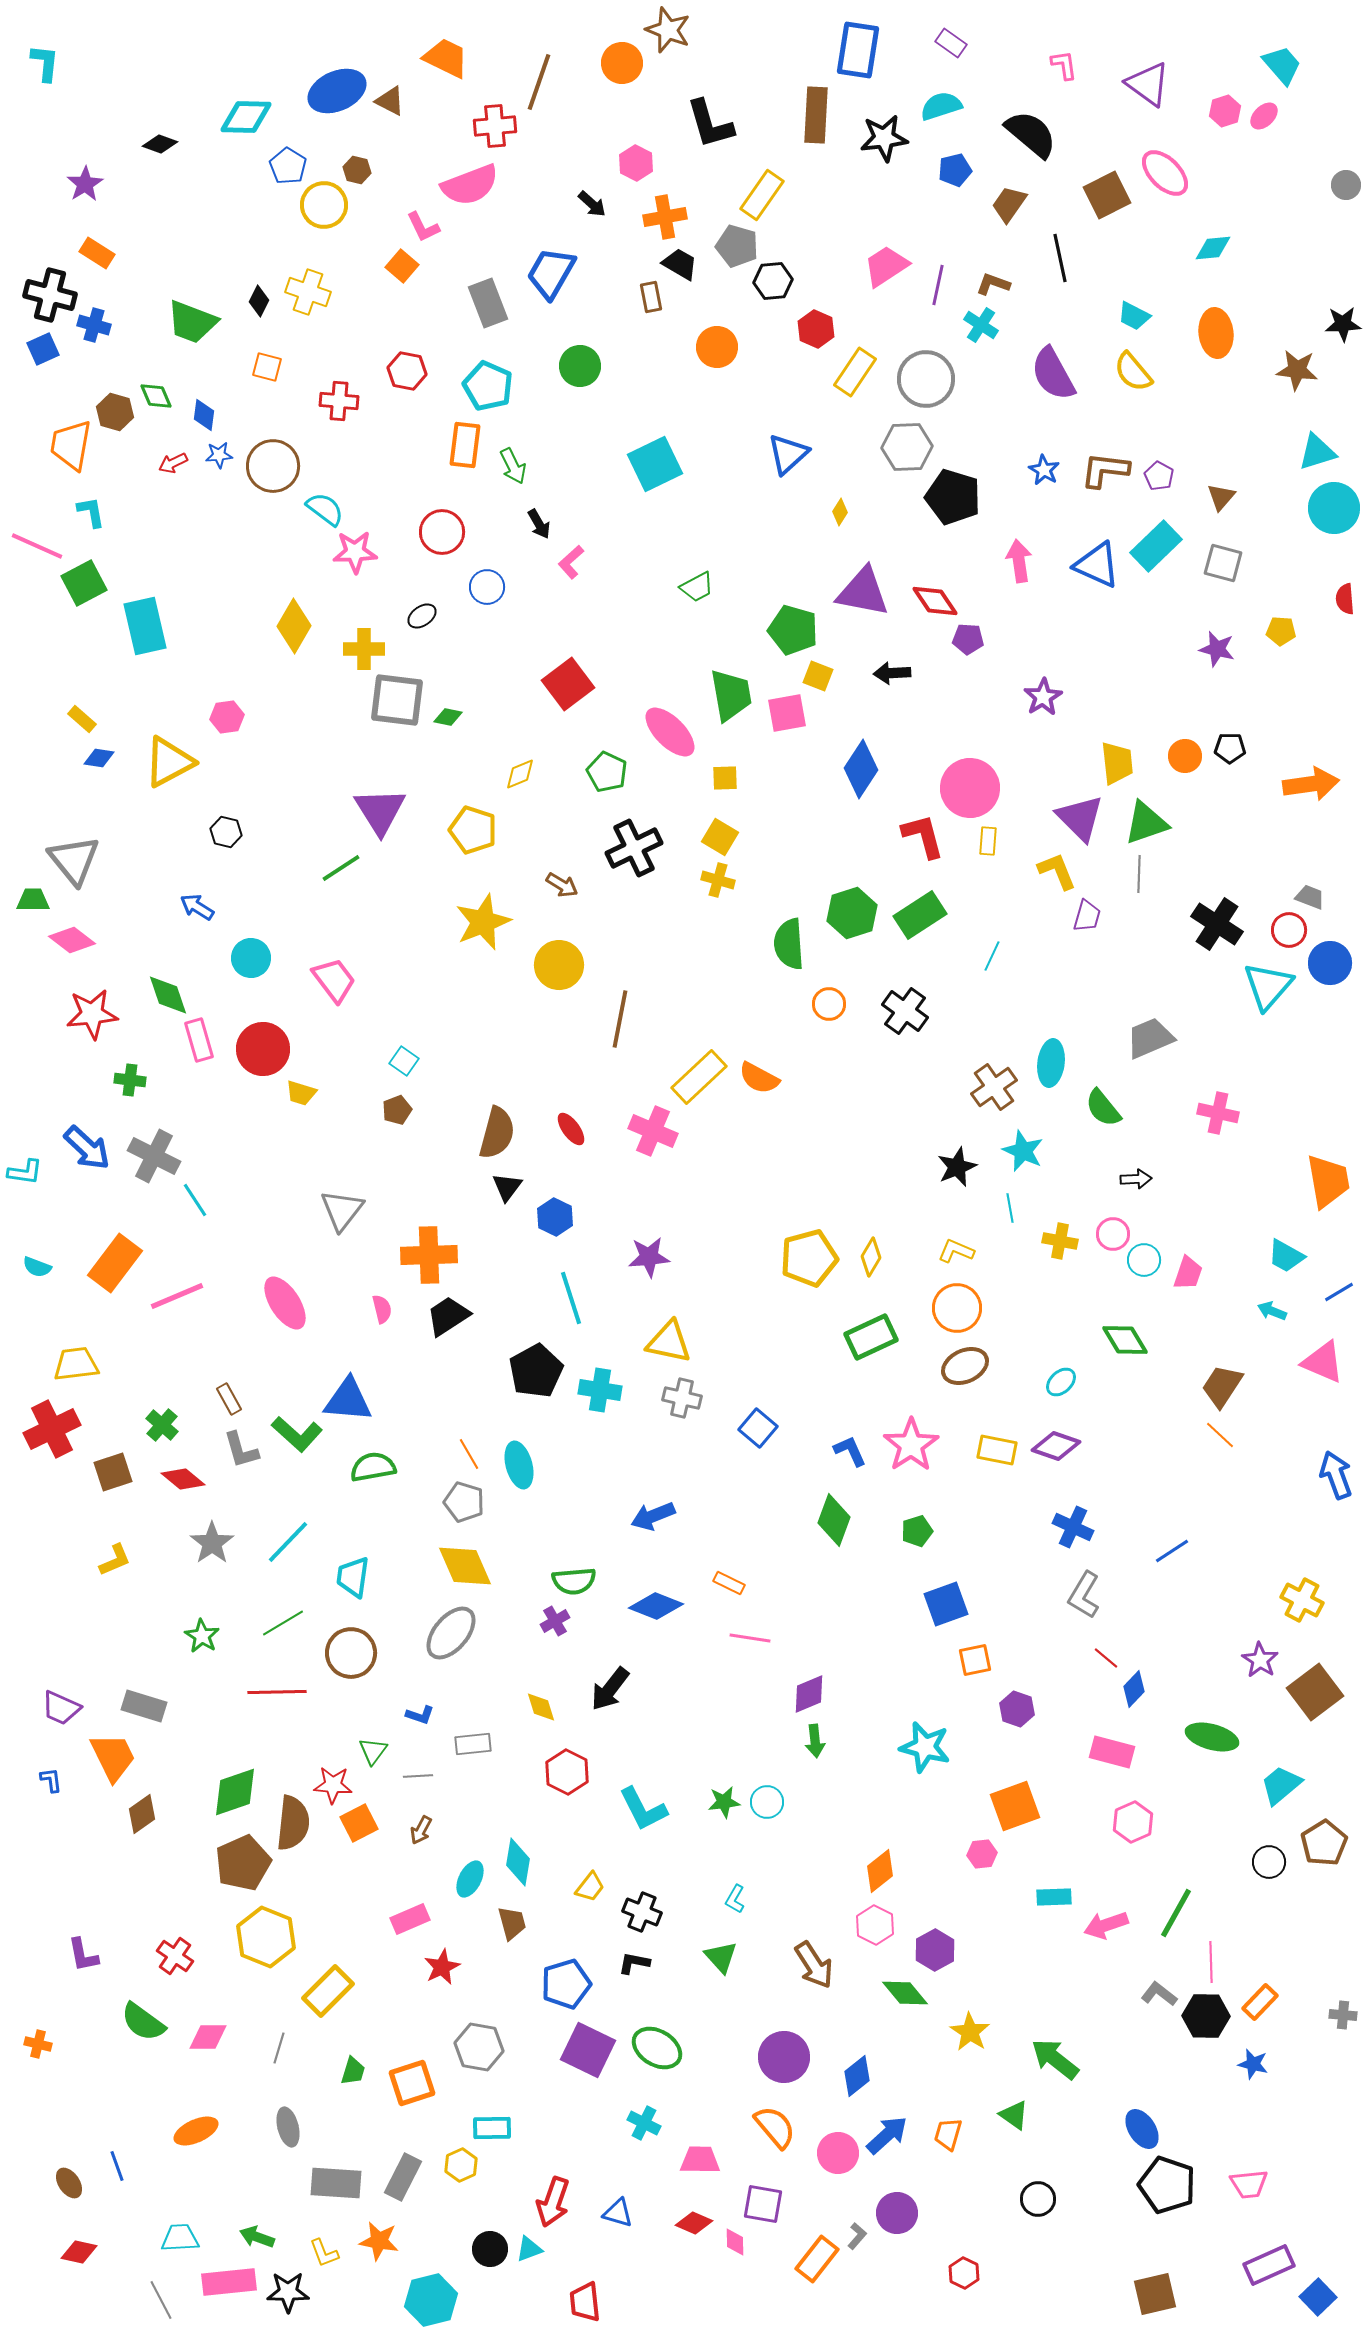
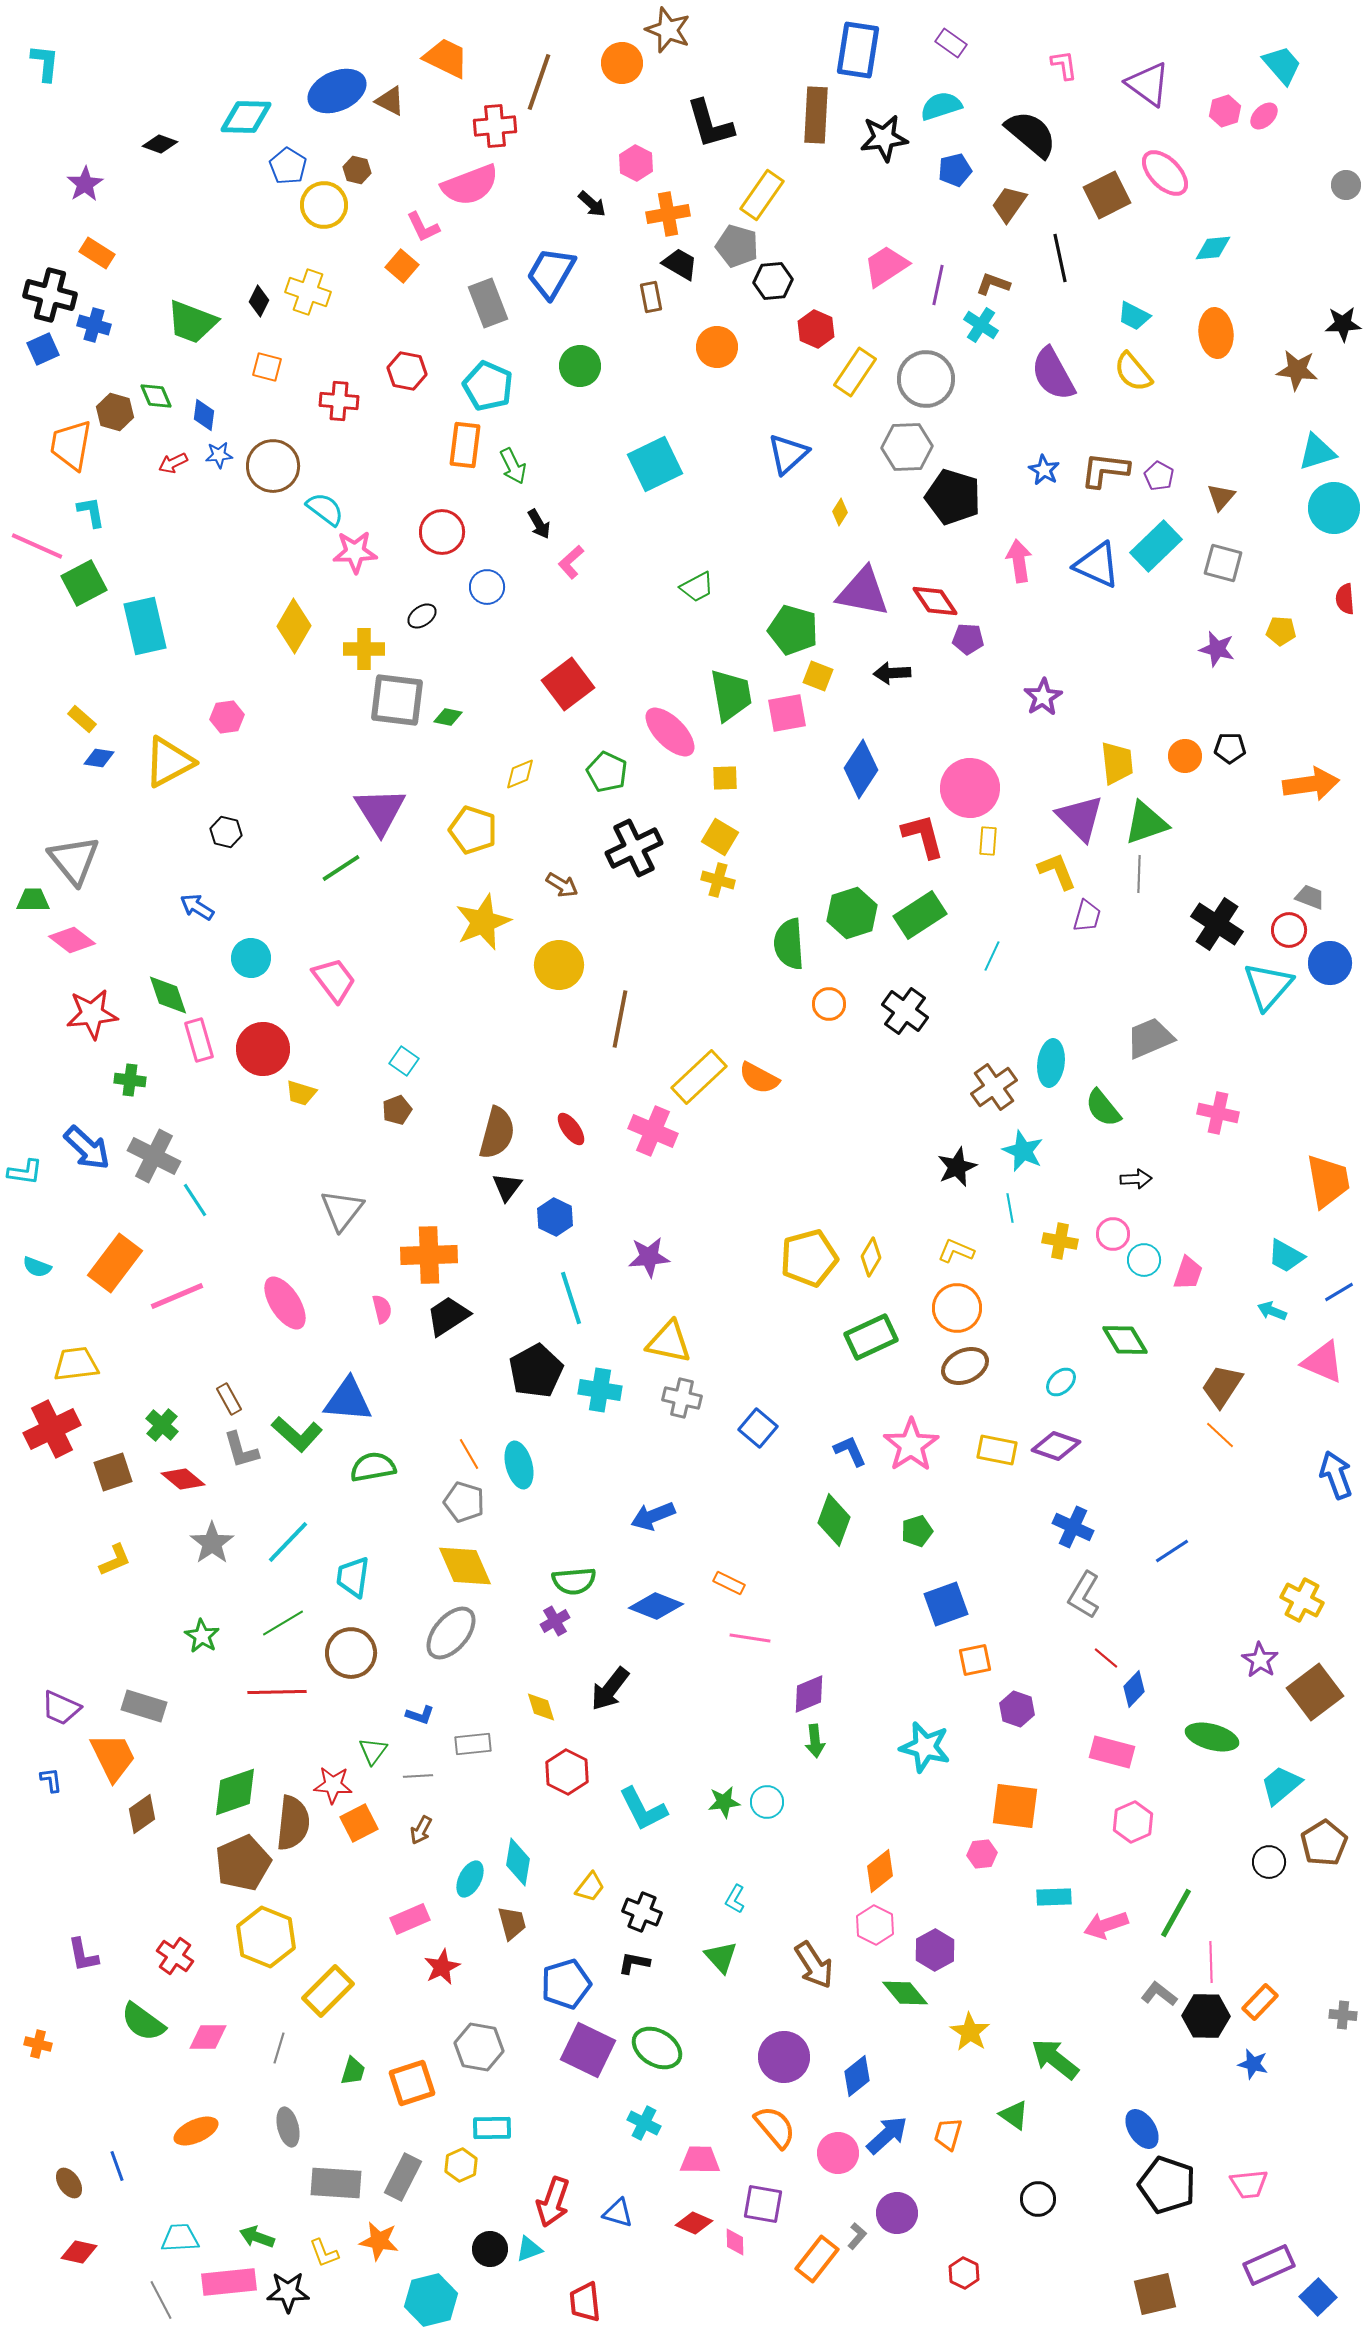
orange cross at (665, 217): moved 3 px right, 3 px up
orange square at (1015, 1806): rotated 27 degrees clockwise
